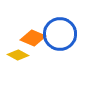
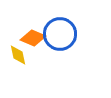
yellow diamond: rotated 50 degrees clockwise
